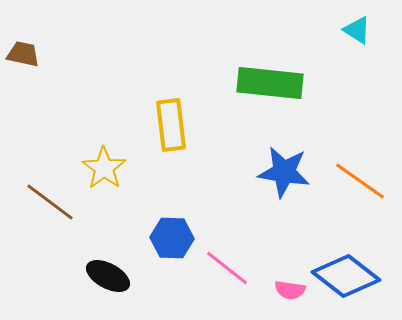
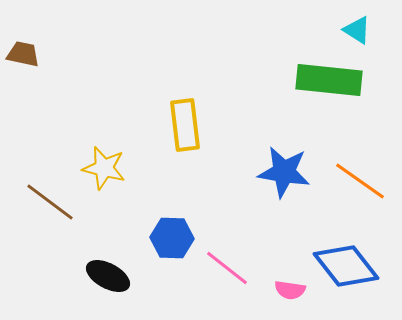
green rectangle: moved 59 px right, 3 px up
yellow rectangle: moved 14 px right
yellow star: rotated 21 degrees counterclockwise
blue diamond: moved 10 px up; rotated 14 degrees clockwise
